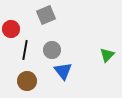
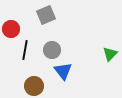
green triangle: moved 3 px right, 1 px up
brown circle: moved 7 px right, 5 px down
